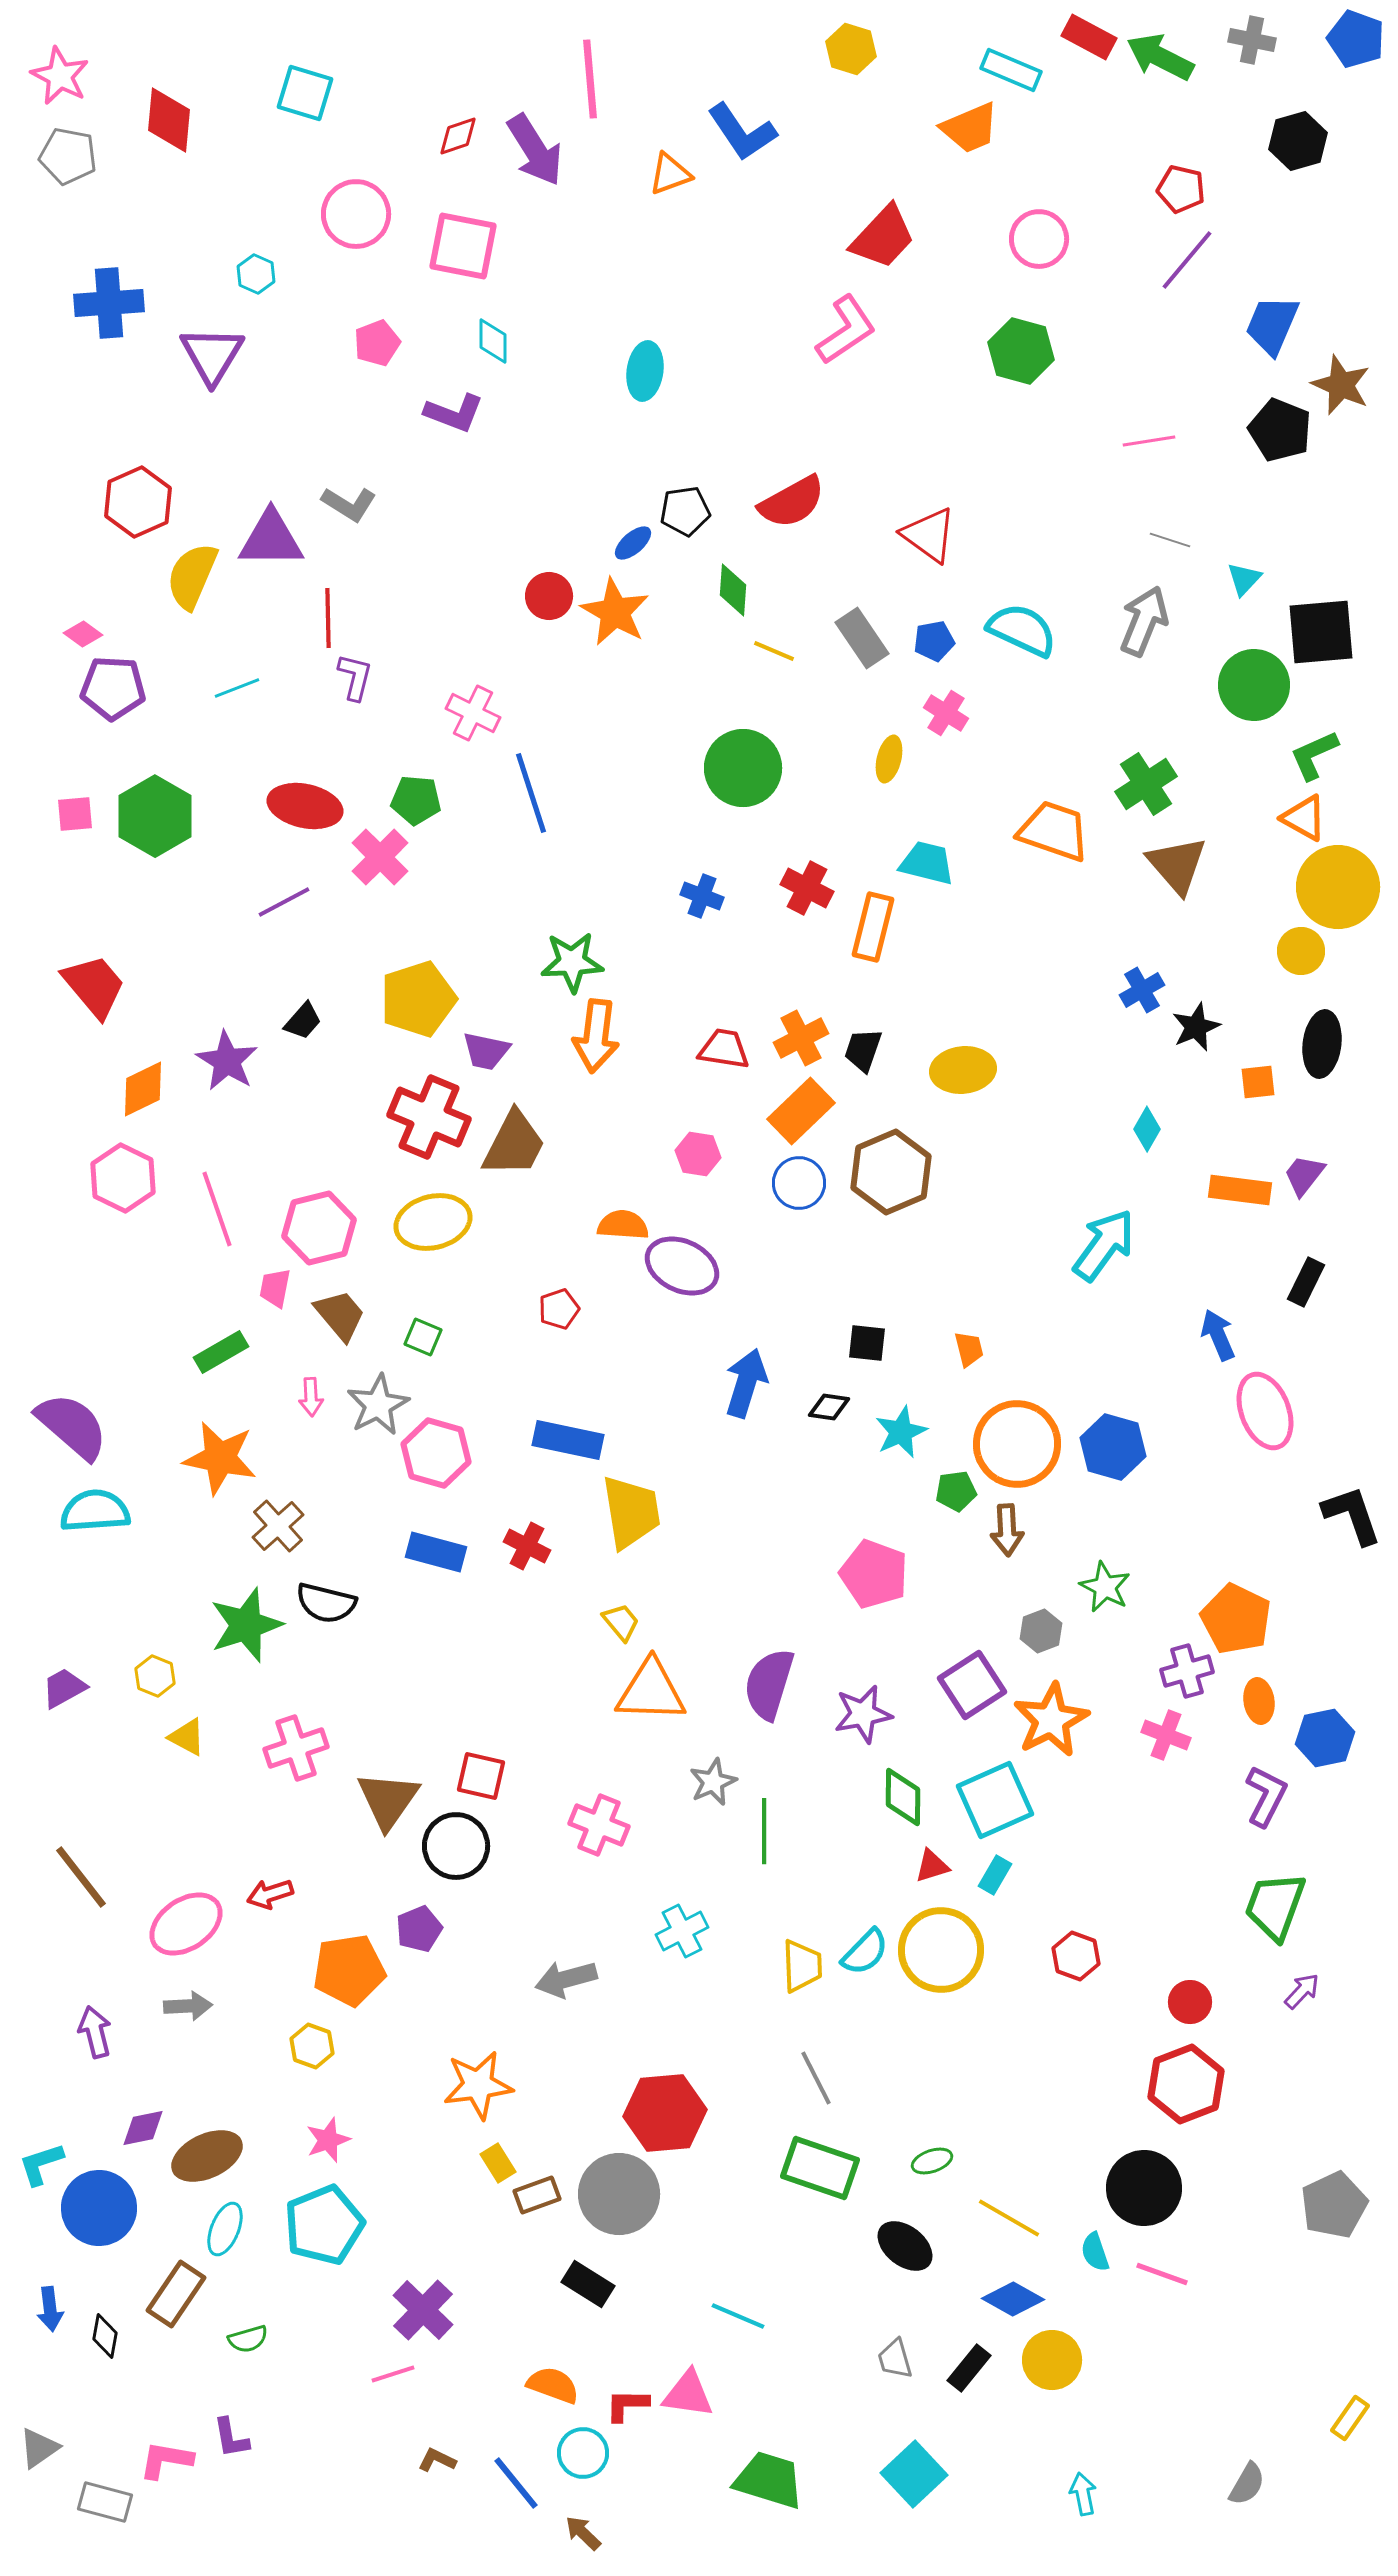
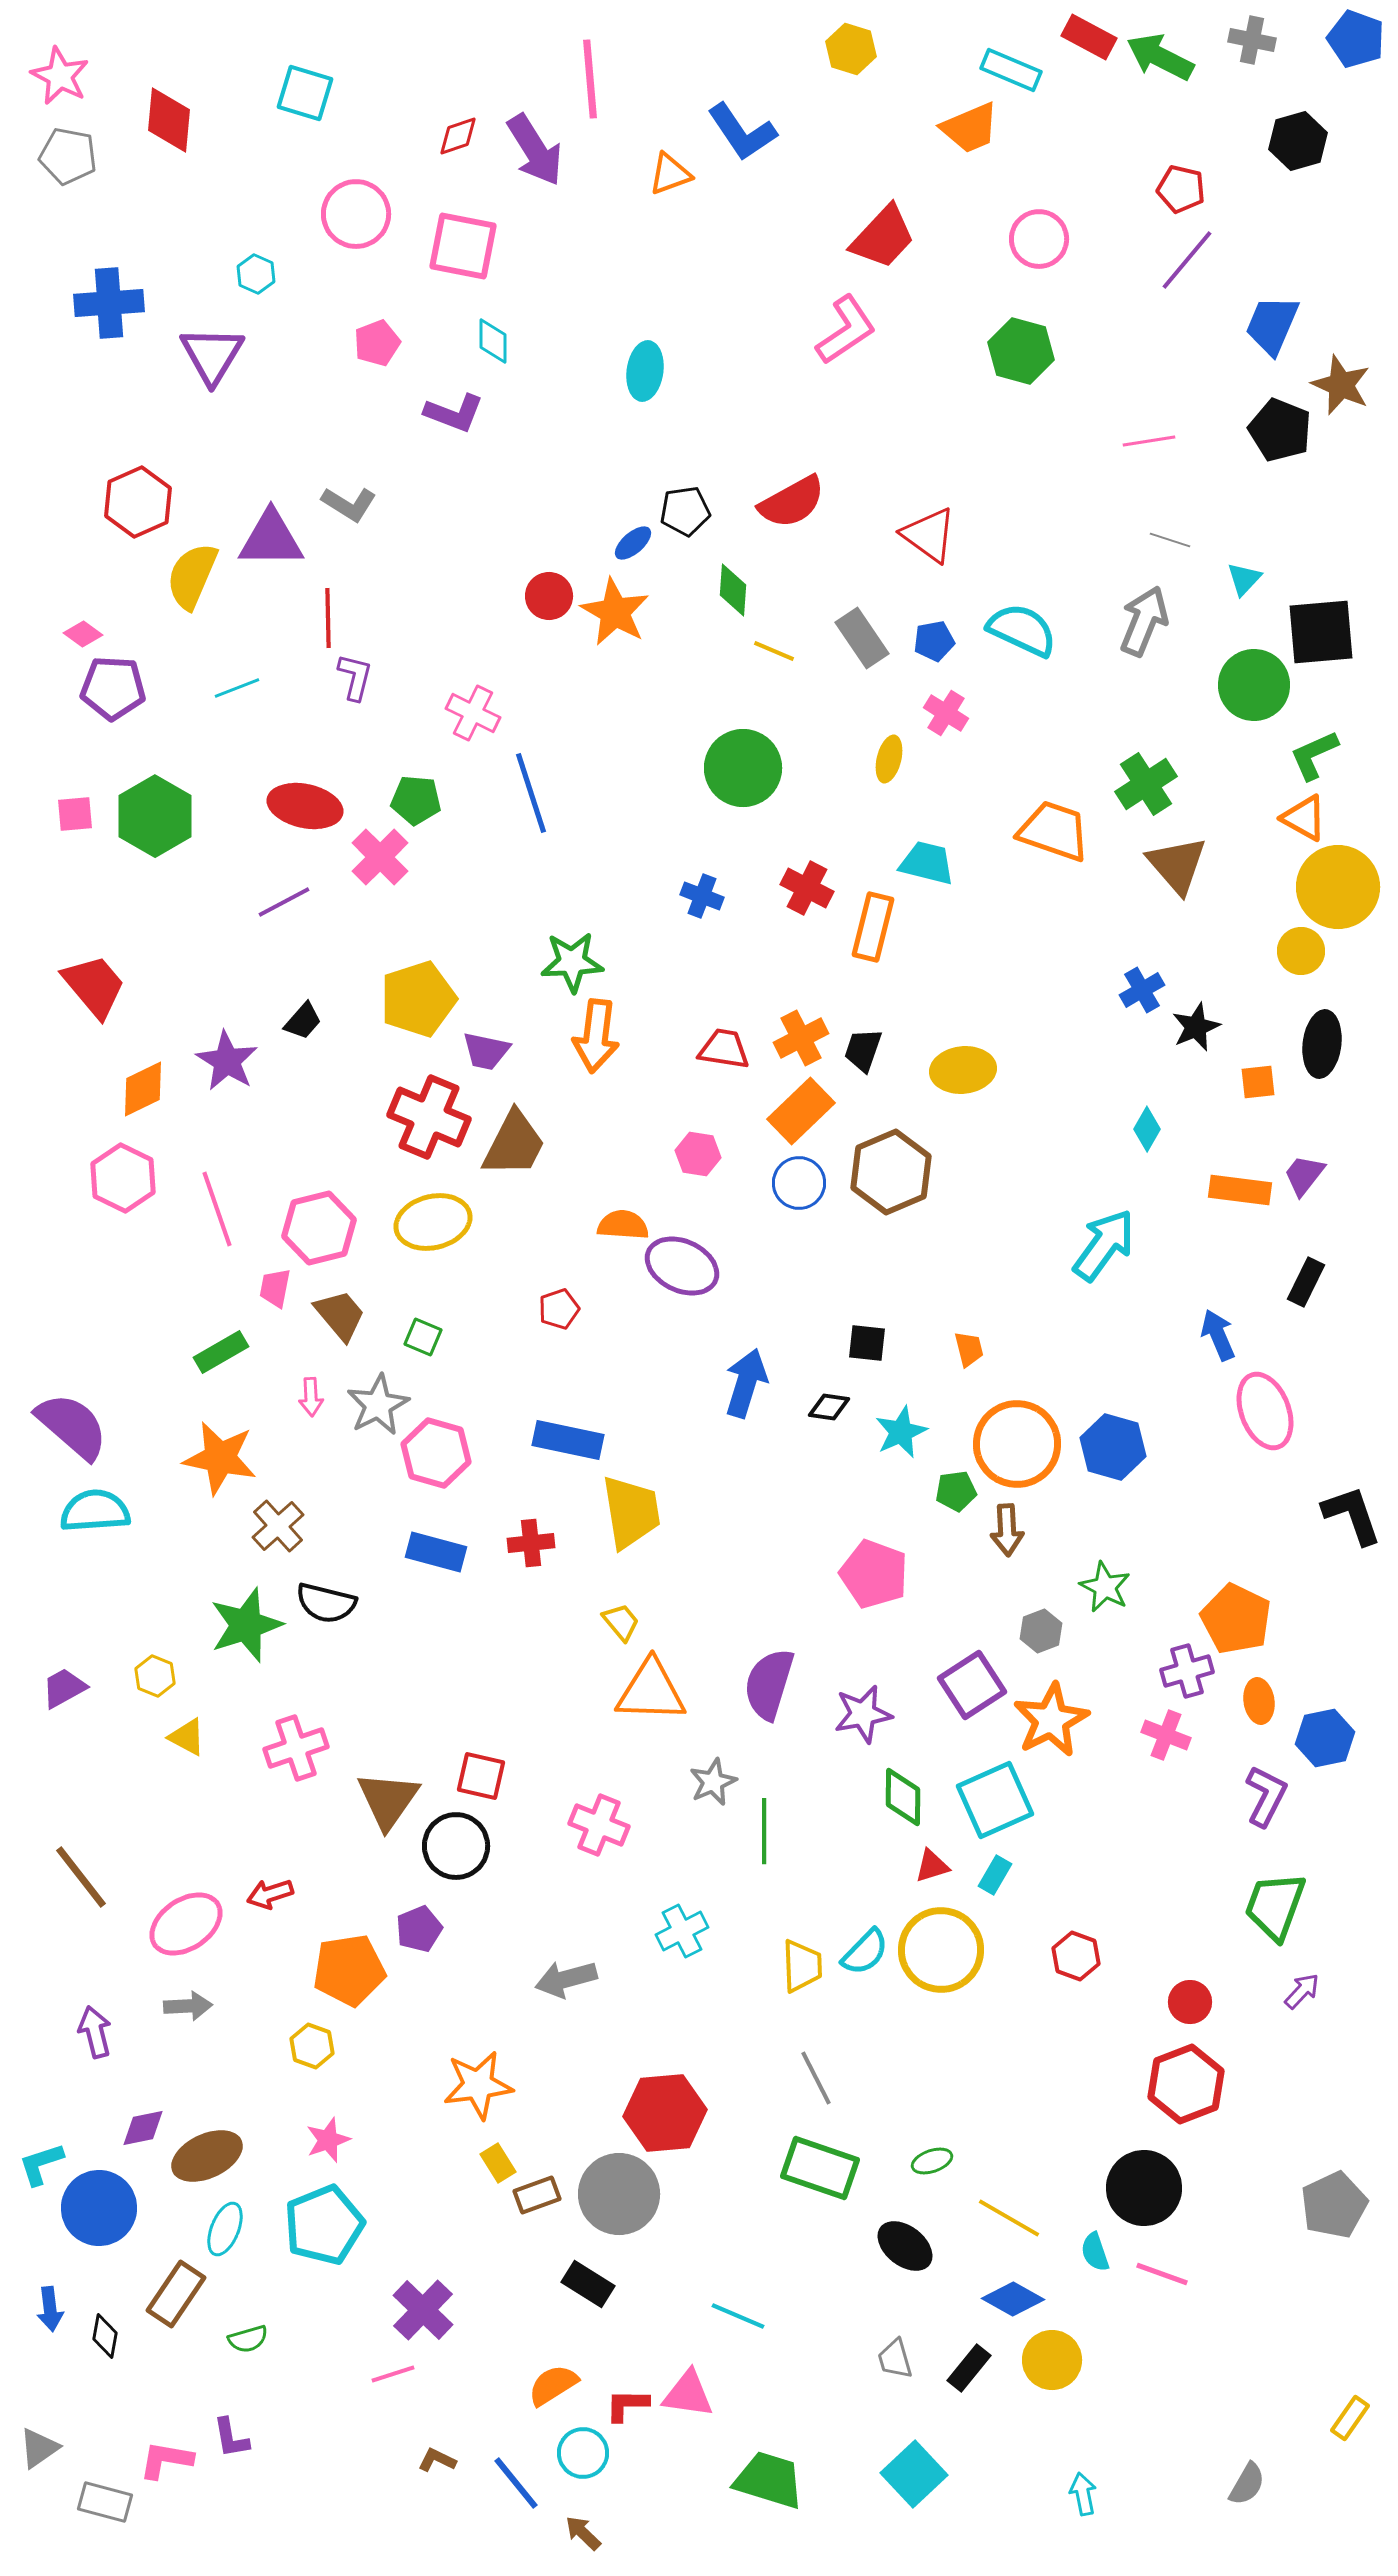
red cross at (527, 1546): moved 4 px right, 3 px up; rotated 33 degrees counterclockwise
orange semicircle at (553, 2385): rotated 52 degrees counterclockwise
